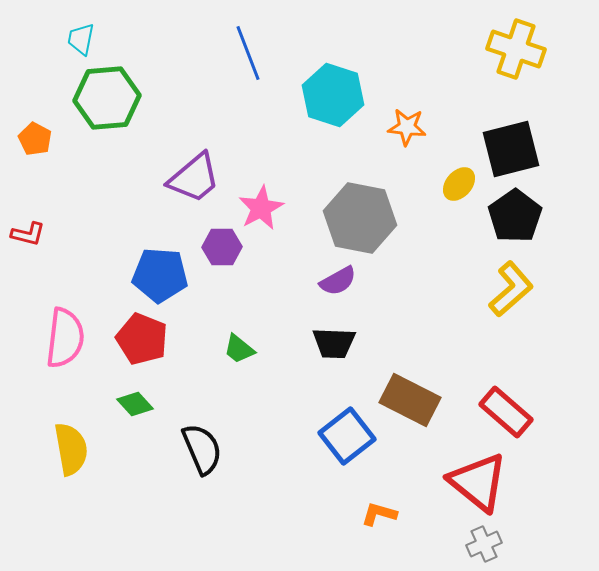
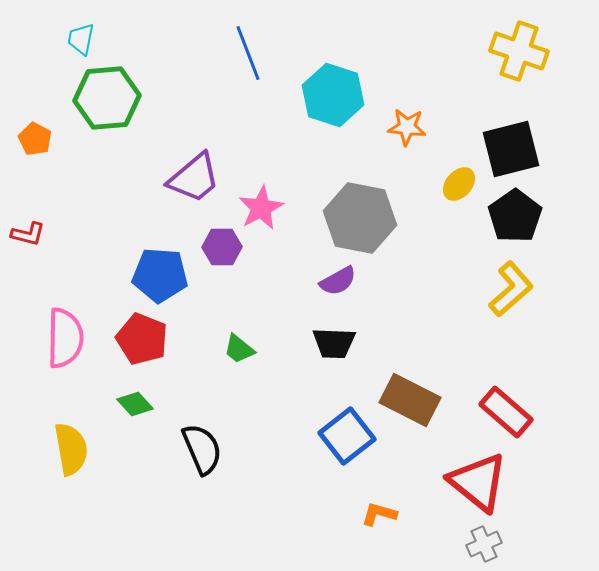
yellow cross: moved 3 px right, 2 px down
pink semicircle: rotated 6 degrees counterclockwise
